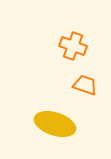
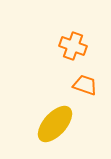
yellow ellipse: rotated 66 degrees counterclockwise
